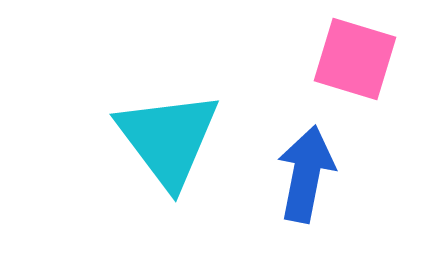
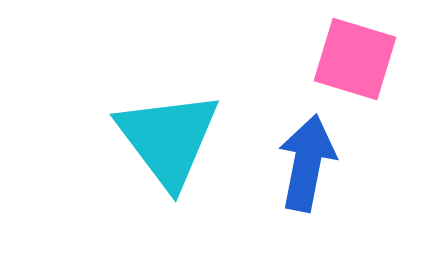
blue arrow: moved 1 px right, 11 px up
